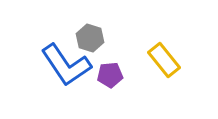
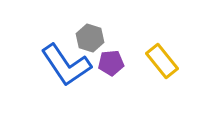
yellow rectangle: moved 2 px left, 1 px down
purple pentagon: moved 1 px right, 12 px up
